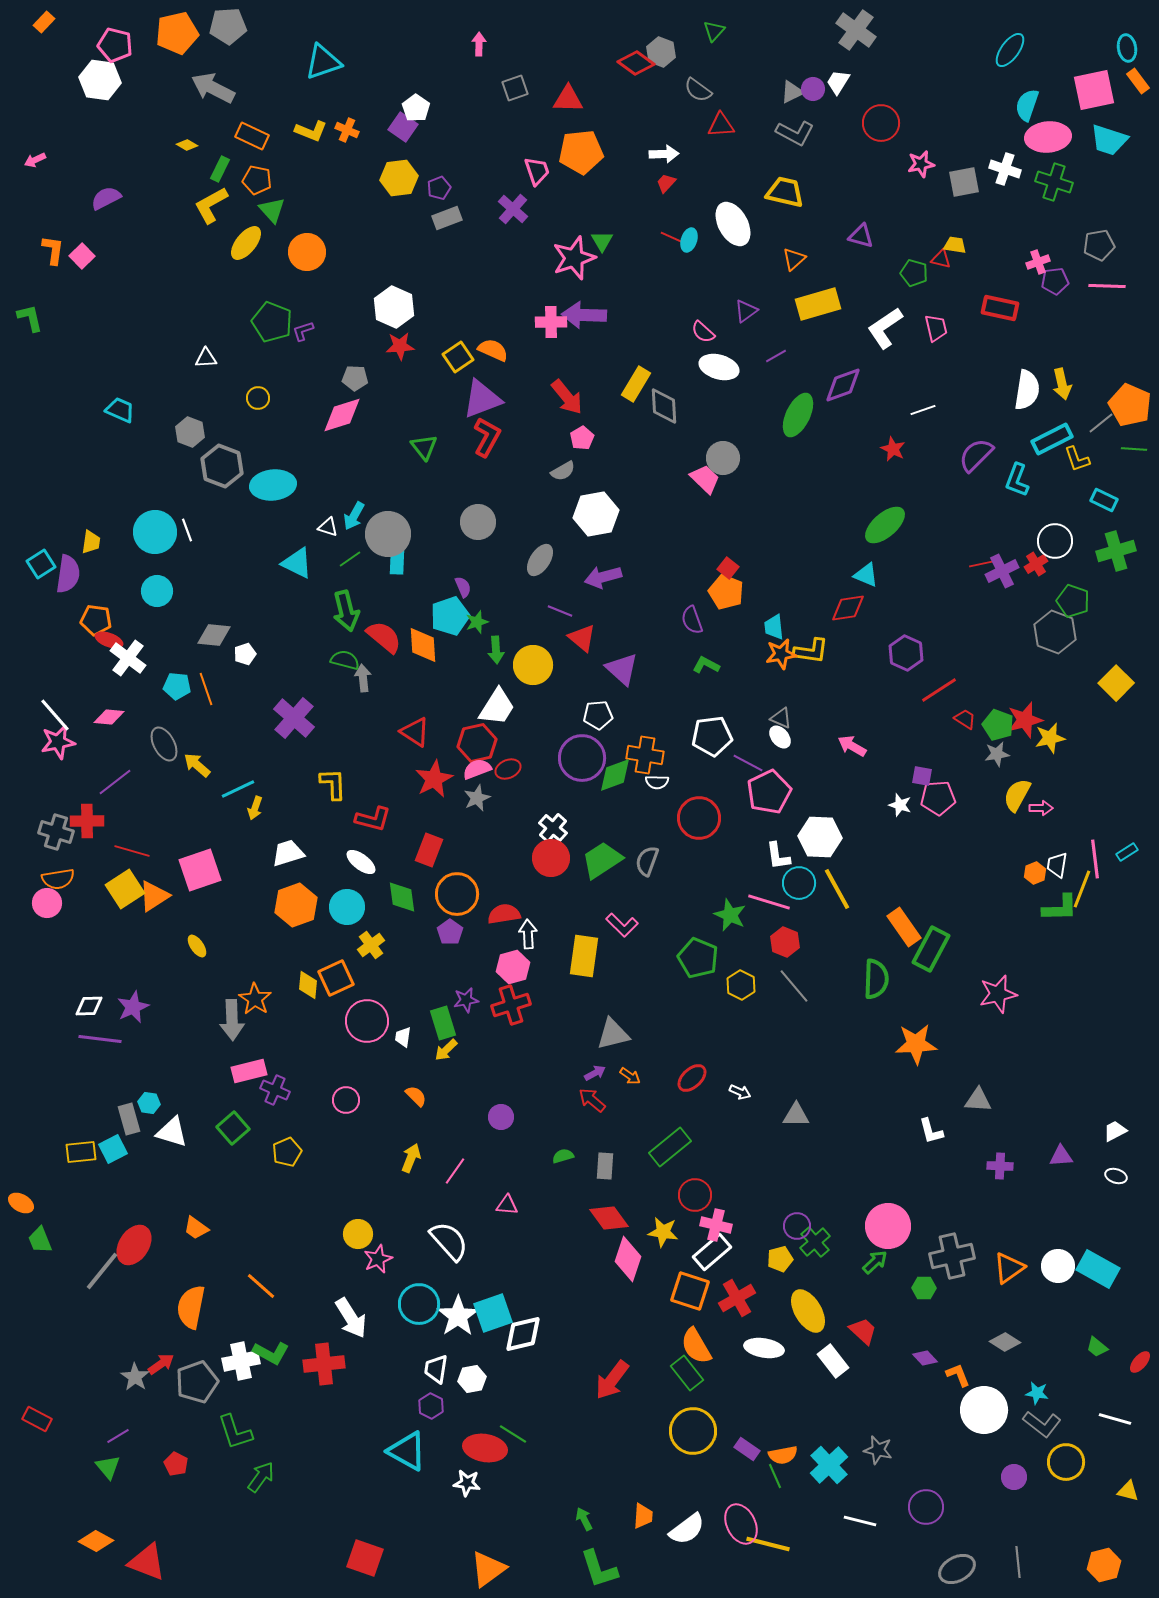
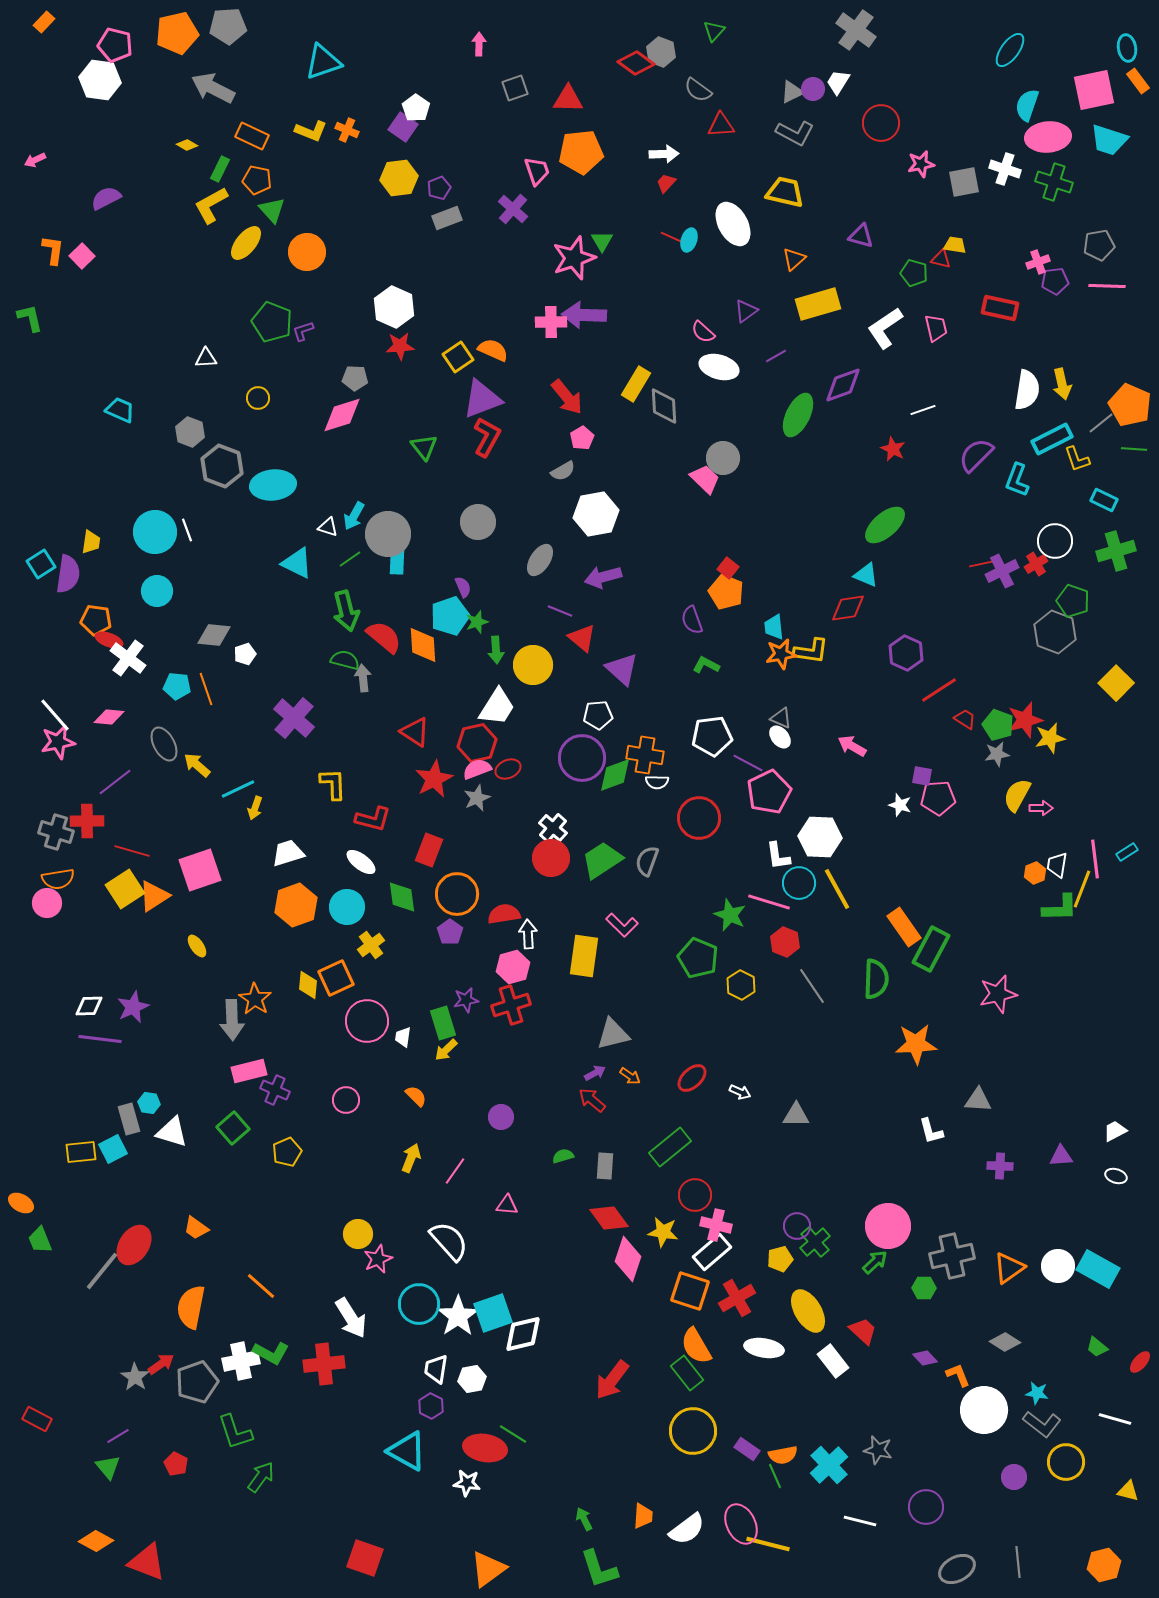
gray line at (794, 986): moved 18 px right; rotated 6 degrees clockwise
